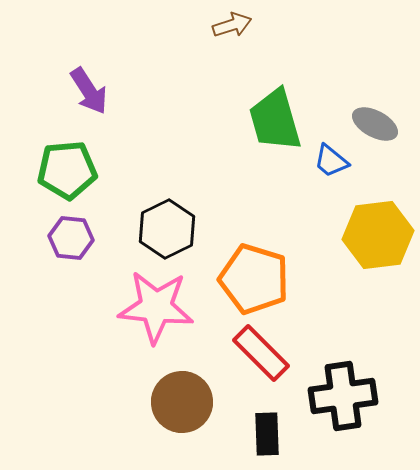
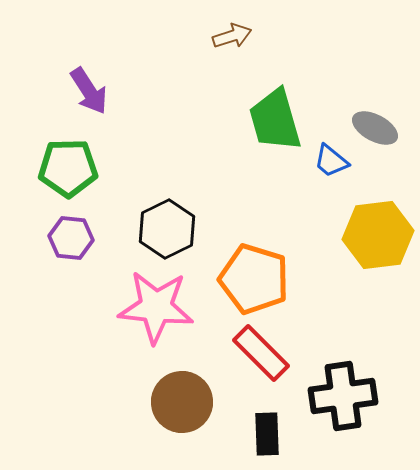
brown arrow: moved 11 px down
gray ellipse: moved 4 px down
green pentagon: moved 1 px right, 2 px up; rotated 4 degrees clockwise
